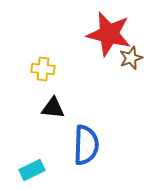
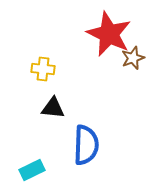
red star: rotated 12 degrees clockwise
brown star: moved 2 px right
